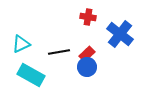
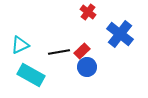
red cross: moved 5 px up; rotated 28 degrees clockwise
cyan triangle: moved 1 px left, 1 px down
red rectangle: moved 5 px left, 3 px up
